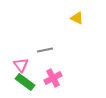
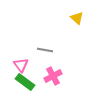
yellow triangle: rotated 16 degrees clockwise
gray line: rotated 21 degrees clockwise
pink cross: moved 2 px up
